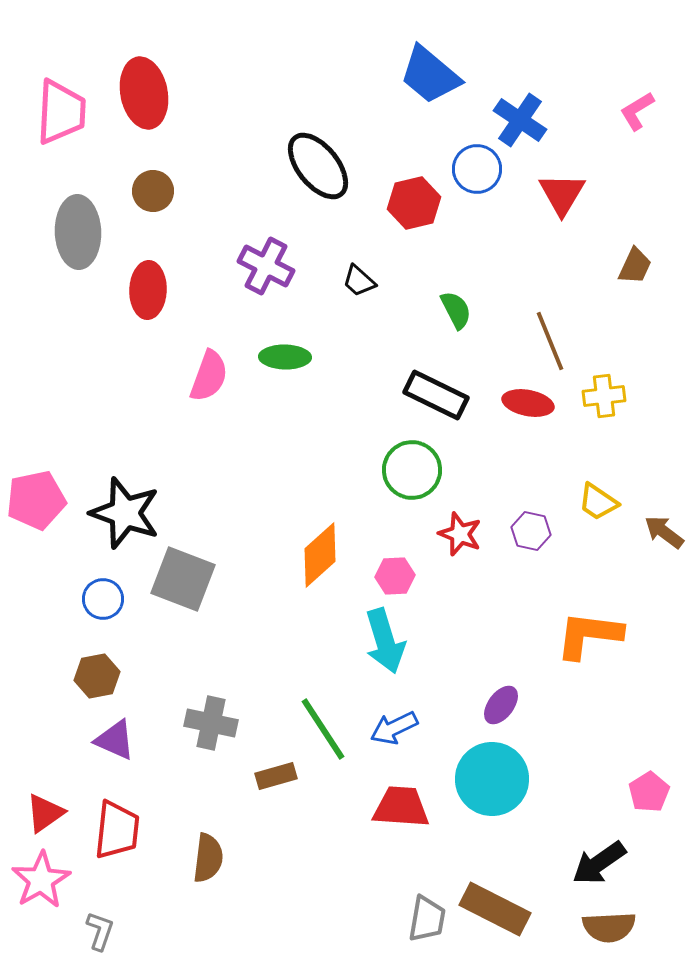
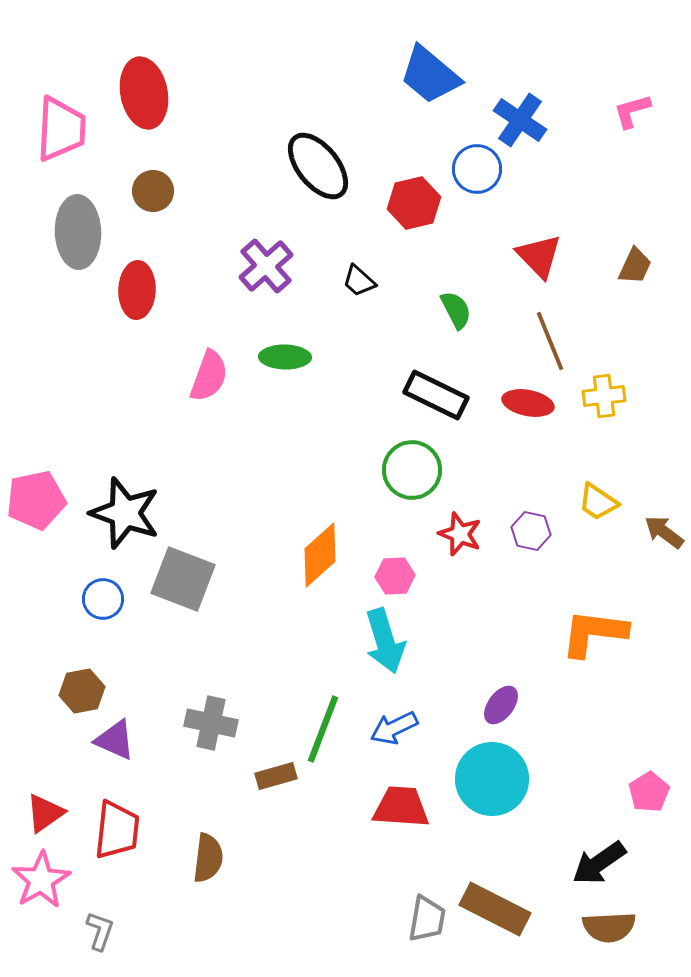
pink L-shape at (637, 111): moved 5 px left; rotated 15 degrees clockwise
pink trapezoid at (61, 112): moved 17 px down
red triangle at (562, 194): moved 23 px left, 62 px down; rotated 15 degrees counterclockwise
purple cross at (266, 266): rotated 22 degrees clockwise
red ellipse at (148, 290): moved 11 px left
orange L-shape at (589, 635): moved 5 px right, 2 px up
brown hexagon at (97, 676): moved 15 px left, 15 px down
green line at (323, 729): rotated 54 degrees clockwise
